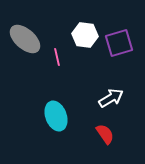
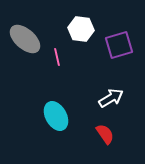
white hexagon: moved 4 px left, 6 px up
purple square: moved 2 px down
cyan ellipse: rotated 8 degrees counterclockwise
